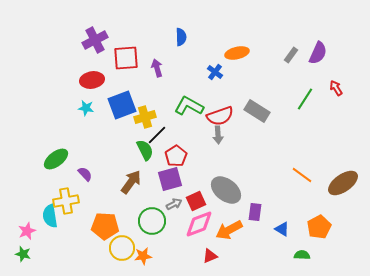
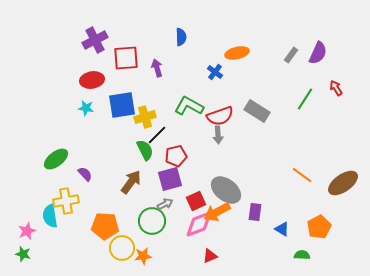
blue square at (122, 105): rotated 12 degrees clockwise
red pentagon at (176, 156): rotated 20 degrees clockwise
gray arrow at (174, 204): moved 9 px left
orange arrow at (229, 230): moved 12 px left, 18 px up
